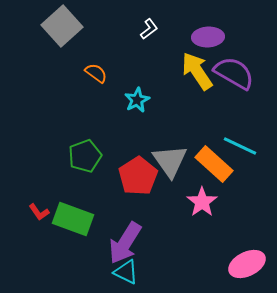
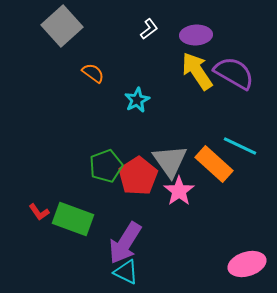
purple ellipse: moved 12 px left, 2 px up
orange semicircle: moved 3 px left
green pentagon: moved 21 px right, 10 px down
pink star: moved 23 px left, 11 px up
pink ellipse: rotated 9 degrees clockwise
